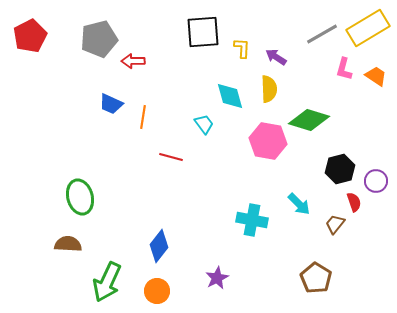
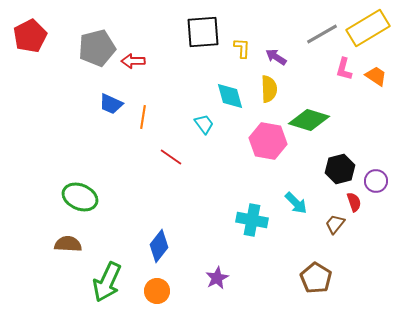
gray pentagon: moved 2 px left, 9 px down
red line: rotated 20 degrees clockwise
green ellipse: rotated 52 degrees counterclockwise
cyan arrow: moved 3 px left, 1 px up
